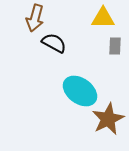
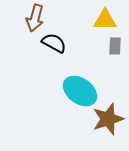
yellow triangle: moved 2 px right, 2 px down
brown star: rotated 8 degrees clockwise
